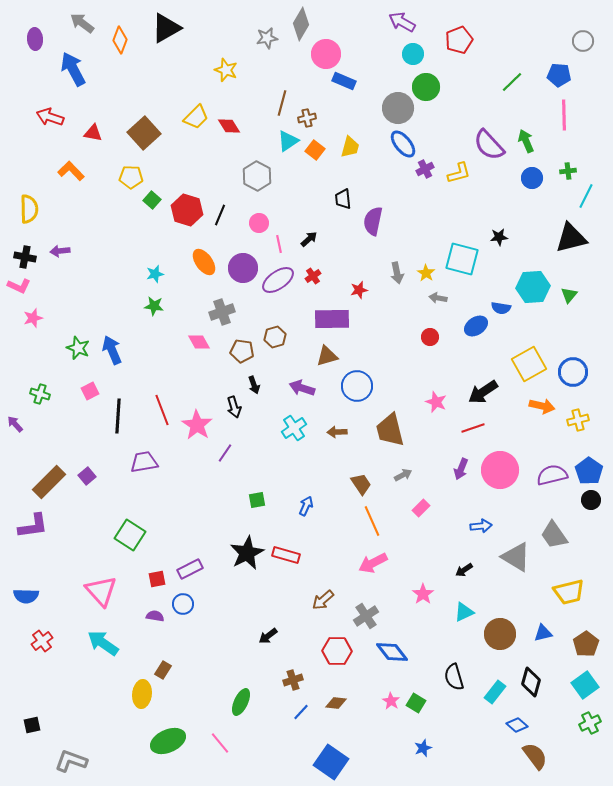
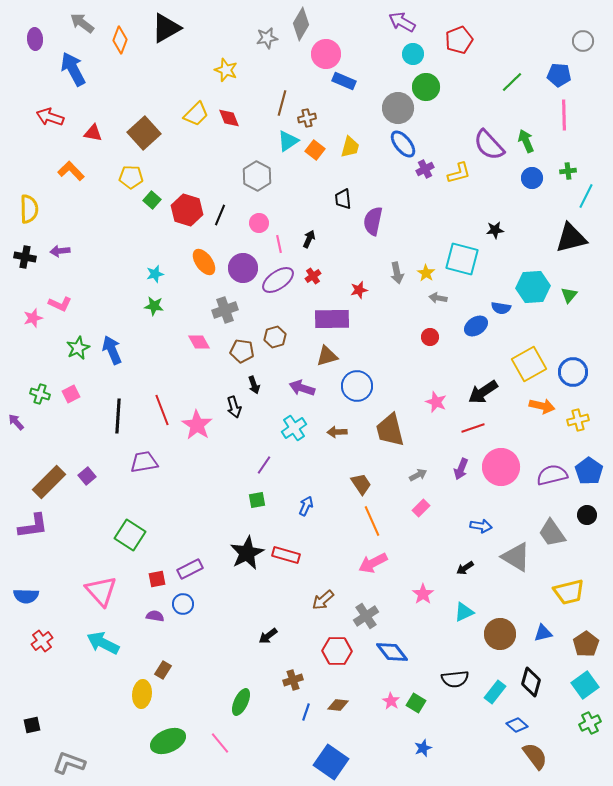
yellow trapezoid at (196, 117): moved 3 px up
red diamond at (229, 126): moved 8 px up; rotated 10 degrees clockwise
black star at (499, 237): moved 4 px left, 7 px up
black arrow at (309, 239): rotated 24 degrees counterclockwise
pink L-shape at (19, 286): moved 41 px right, 18 px down
gray cross at (222, 312): moved 3 px right, 2 px up
green star at (78, 348): rotated 25 degrees clockwise
pink square at (90, 391): moved 19 px left, 3 px down
purple arrow at (15, 424): moved 1 px right, 2 px up
purple line at (225, 453): moved 39 px right, 12 px down
pink circle at (500, 470): moved 1 px right, 3 px up
gray arrow at (403, 475): moved 15 px right
black circle at (591, 500): moved 4 px left, 15 px down
blue arrow at (481, 526): rotated 15 degrees clockwise
gray trapezoid at (554, 535): moved 2 px left, 2 px up
black arrow at (464, 570): moved 1 px right, 2 px up
cyan arrow at (103, 643): rotated 8 degrees counterclockwise
black semicircle at (454, 677): moved 1 px right, 2 px down; rotated 80 degrees counterclockwise
brown diamond at (336, 703): moved 2 px right, 2 px down
blue line at (301, 712): moved 5 px right; rotated 24 degrees counterclockwise
gray L-shape at (71, 761): moved 2 px left, 2 px down
